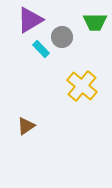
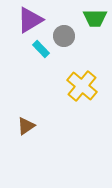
green trapezoid: moved 4 px up
gray circle: moved 2 px right, 1 px up
